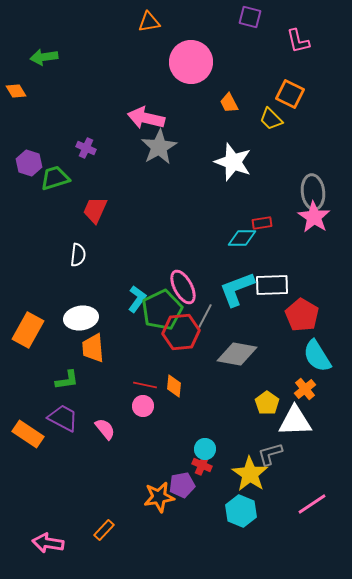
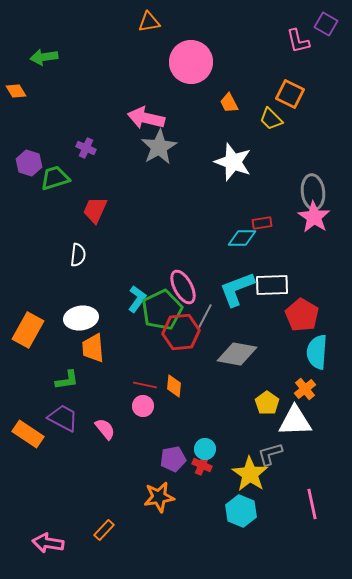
purple square at (250, 17): moved 76 px right, 7 px down; rotated 15 degrees clockwise
cyan semicircle at (317, 356): moved 4 px up; rotated 36 degrees clockwise
purple pentagon at (182, 485): moved 9 px left, 26 px up
pink line at (312, 504): rotated 68 degrees counterclockwise
